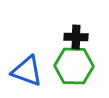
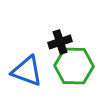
black cross: moved 16 px left, 5 px down; rotated 20 degrees counterclockwise
